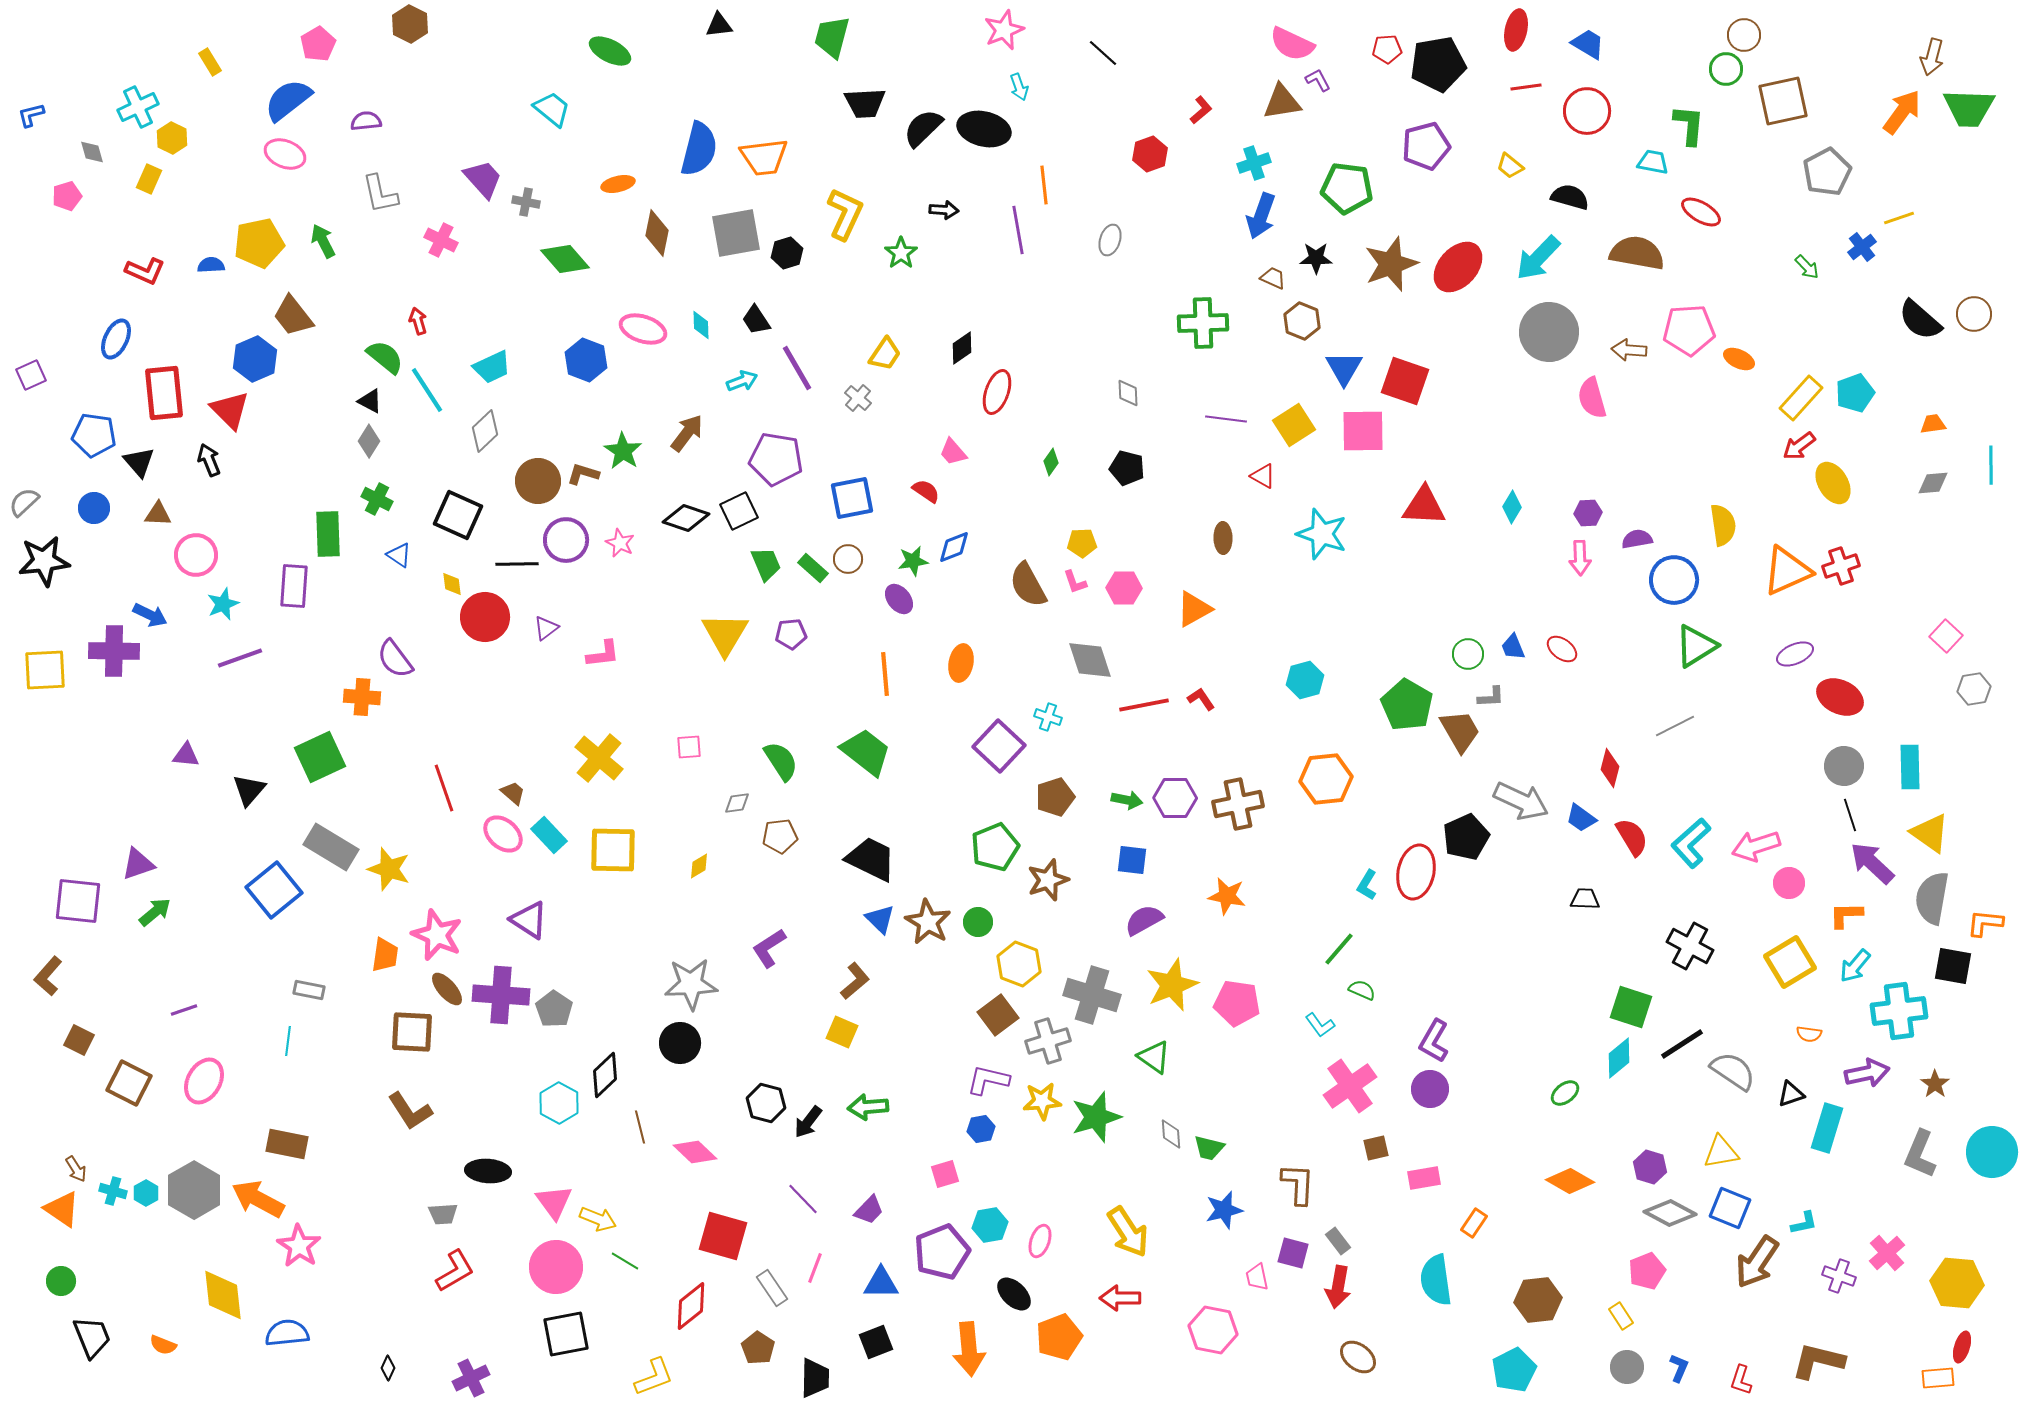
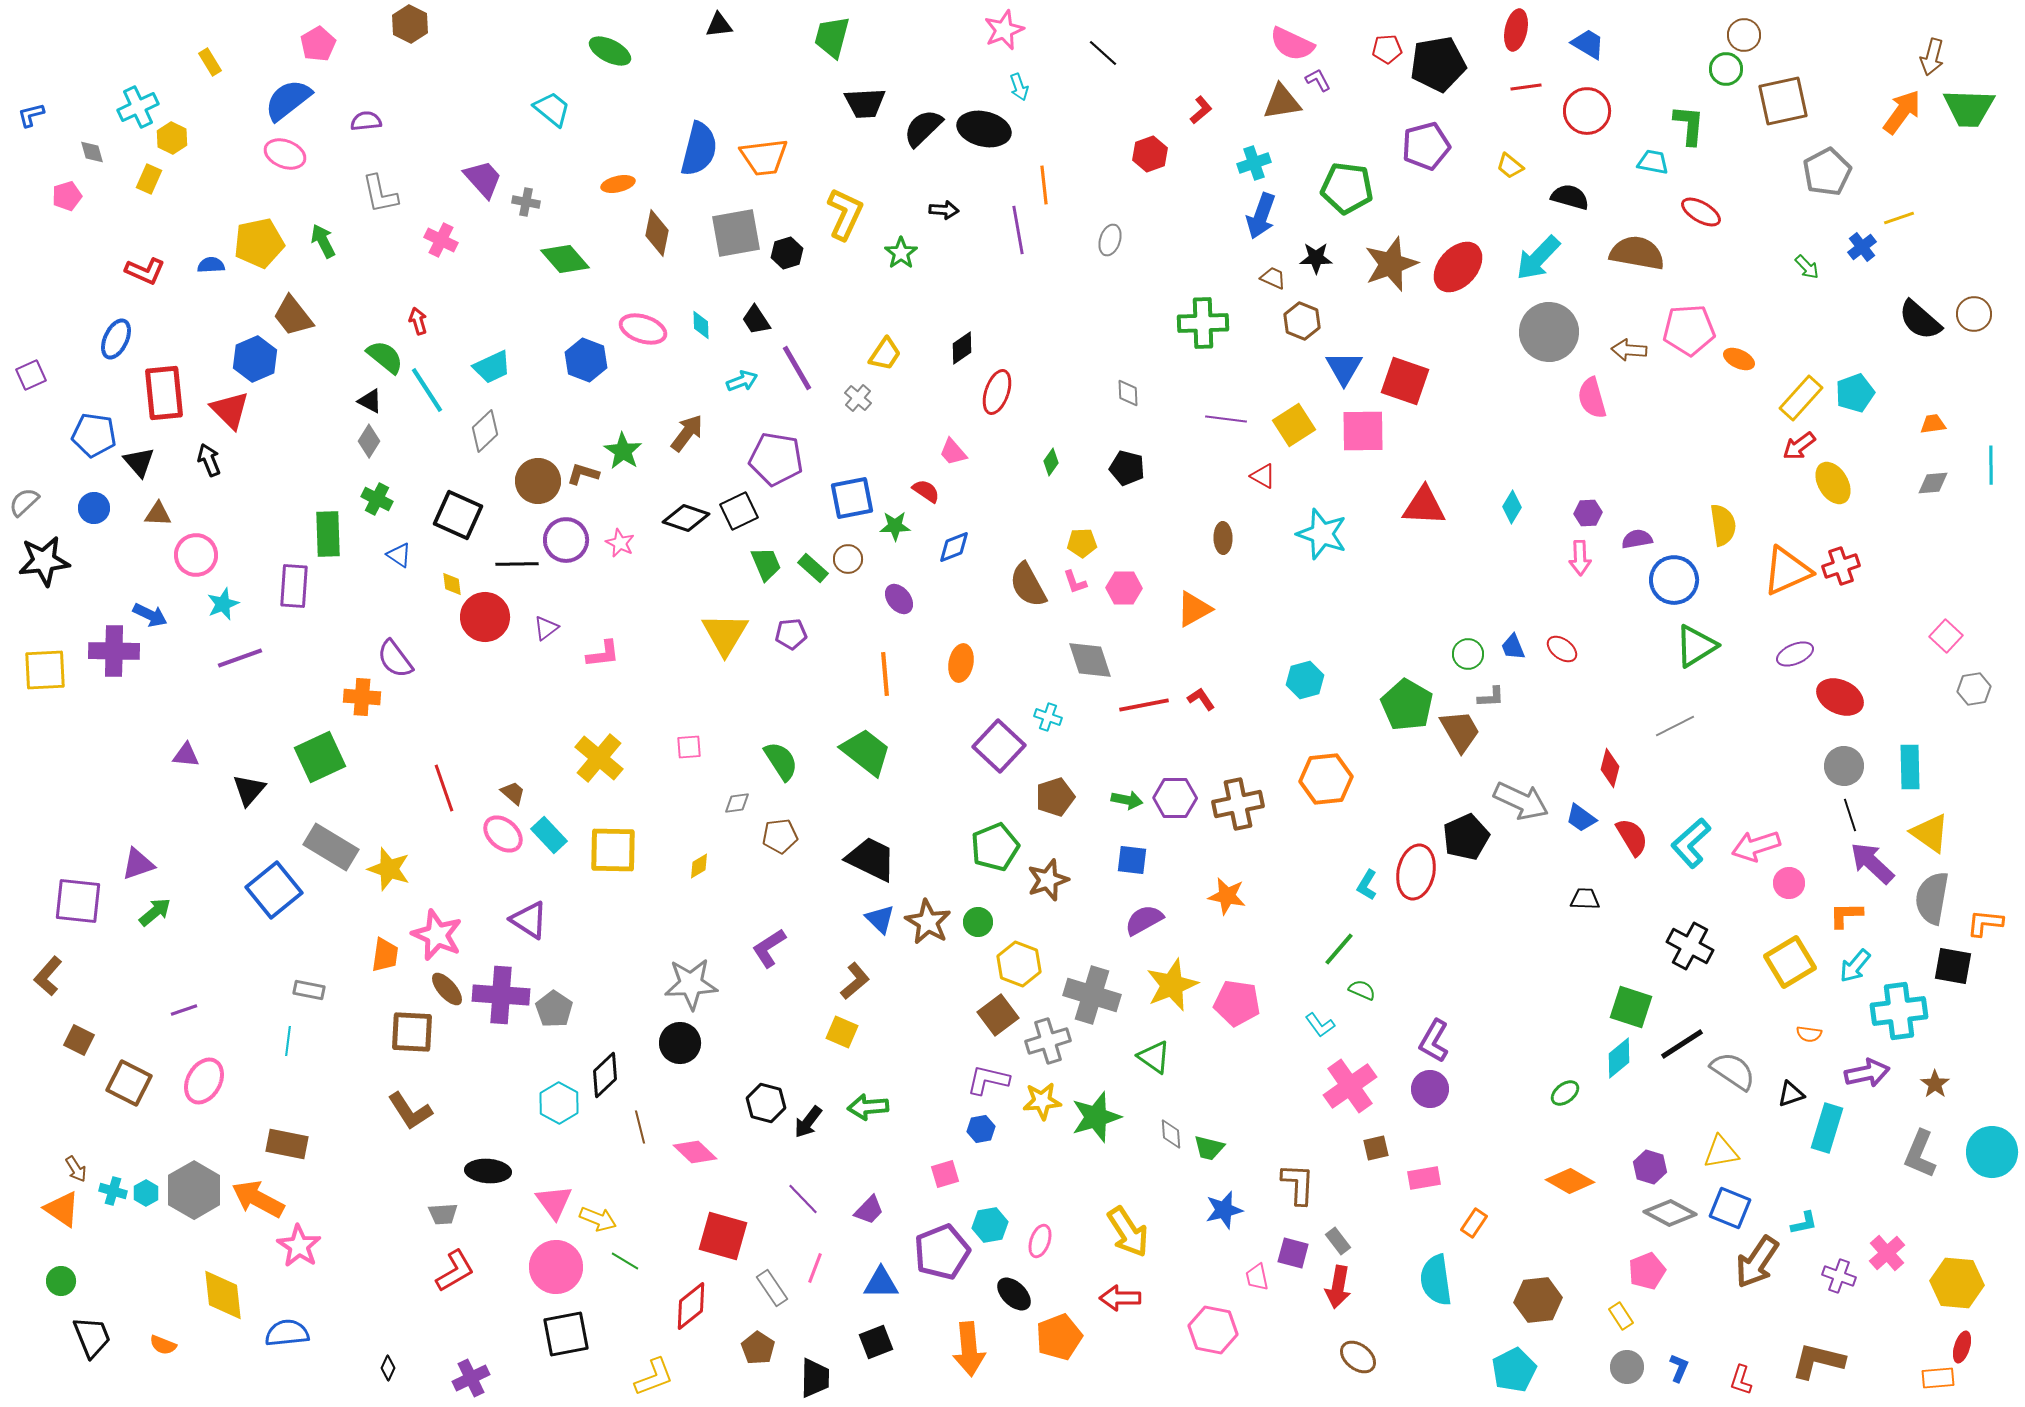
green star at (913, 561): moved 18 px left, 35 px up; rotated 8 degrees clockwise
